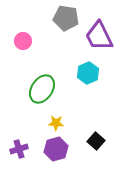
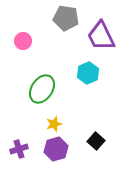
purple trapezoid: moved 2 px right
yellow star: moved 2 px left, 1 px down; rotated 21 degrees counterclockwise
